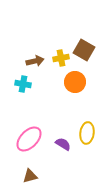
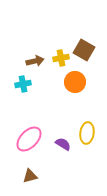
cyan cross: rotated 21 degrees counterclockwise
